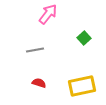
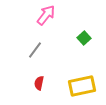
pink arrow: moved 2 px left, 1 px down
gray line: rotated 42 degrees counterclockwise
red semicircle: rotated 96 degrees counterclockwise
